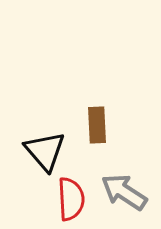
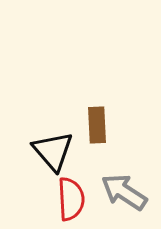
black triangle: moved 8 px right
